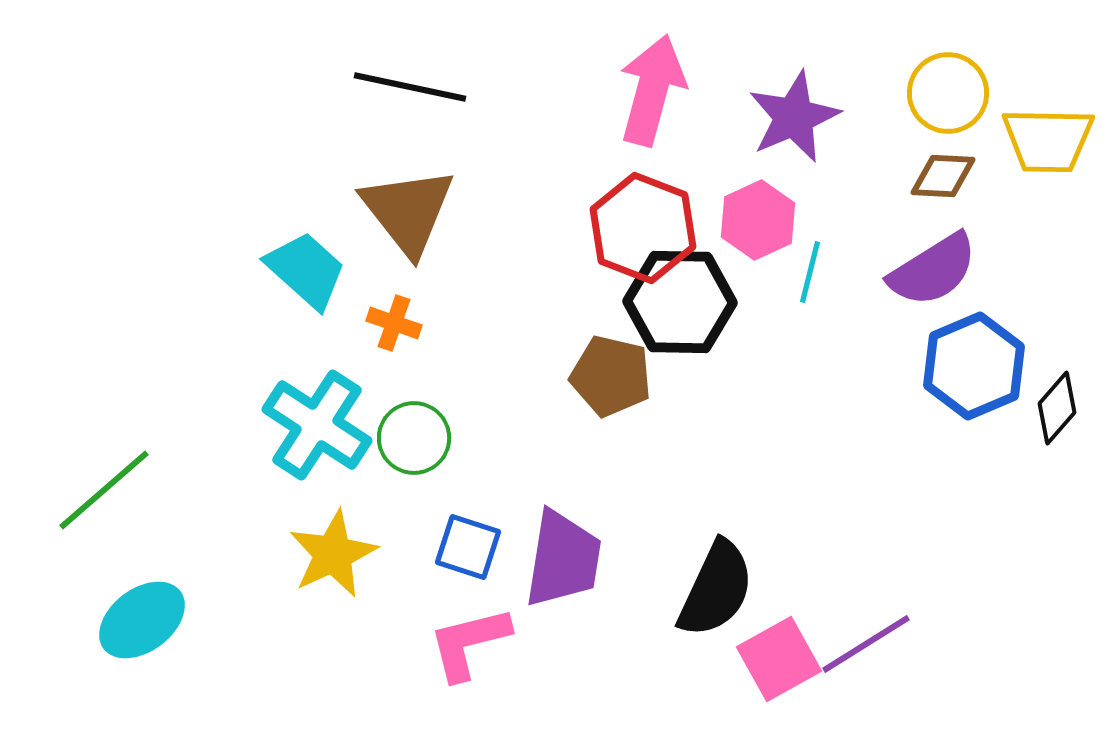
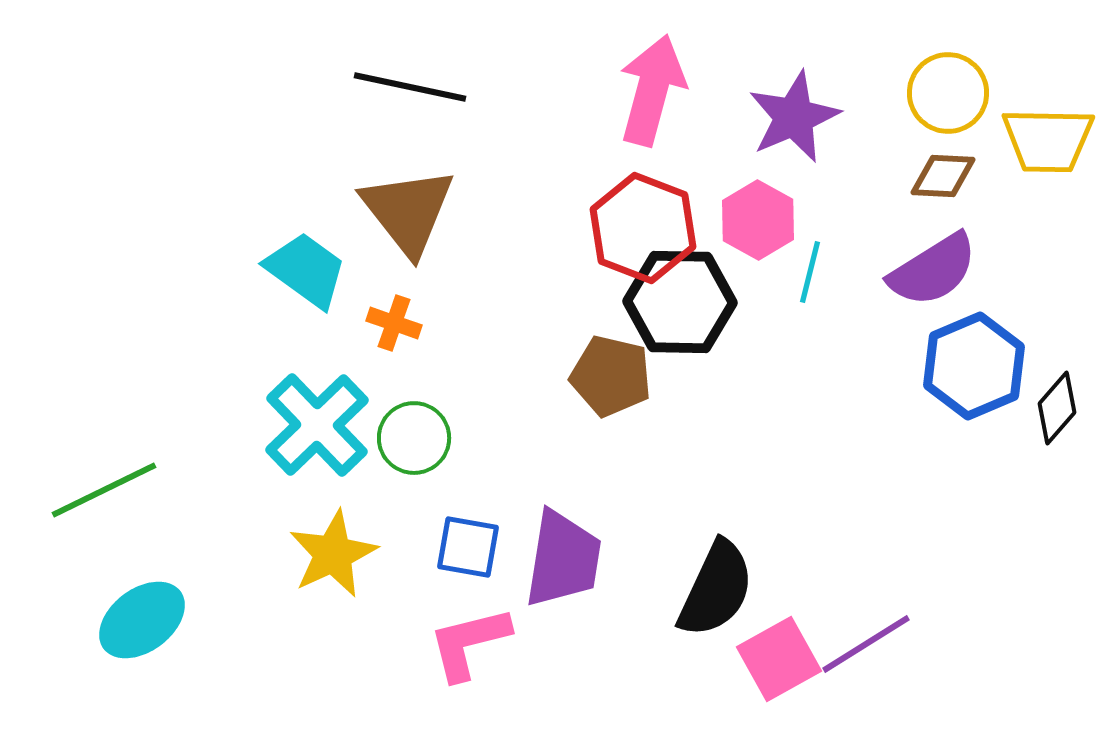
pink hexagon: rotated 6 degrees counterclockwise
cyan trapezoid: rotated 6 degrees counterclockwise
cyan cross: rotated 13 degrees clockwise
green line: rotated 15 degrees clockwise
blue square: rotated 8 degrees counterclockwise
